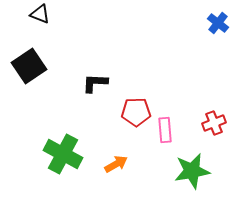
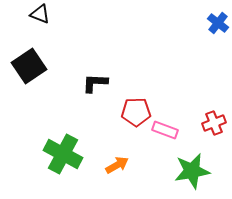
pink rectangle: rotated 65 degrees counterclockwise
orange arrow: moved 1 px right, 1 px down
